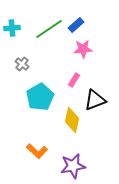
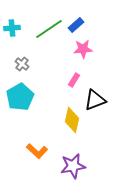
cyan pentagon: moved 20 px left
